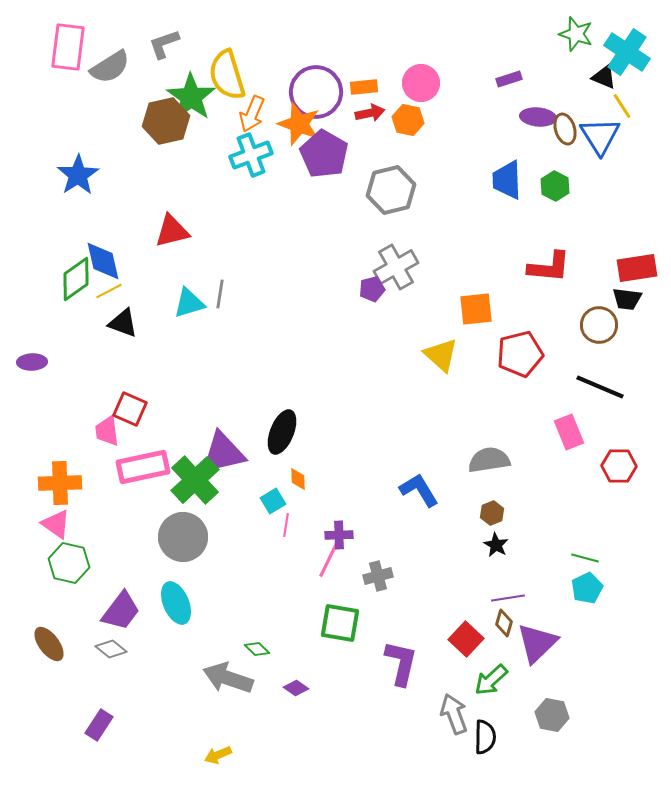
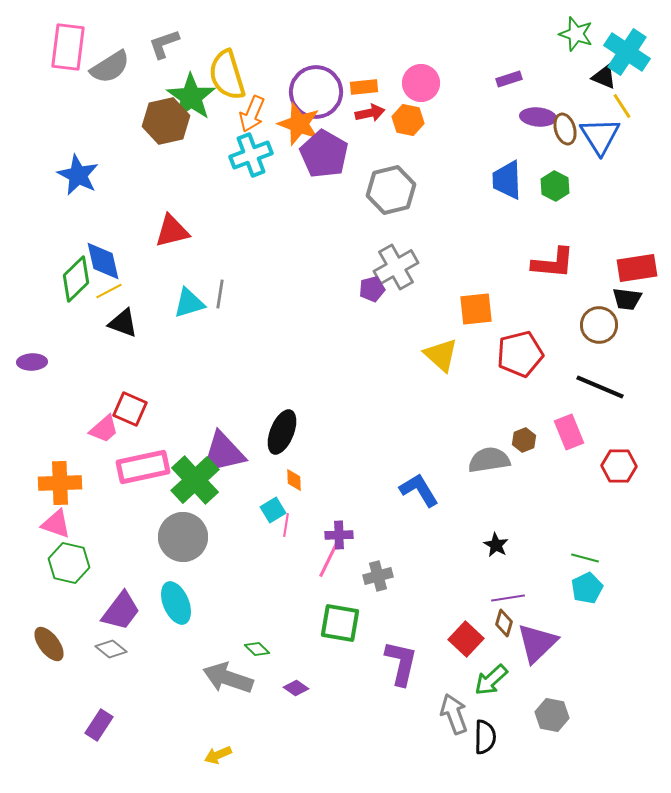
blue star at (78, 175): rotated 12 degrees counterclockwise
red L-shape at (549, 267): moved 4 px right, 4 px up
green diamond at (76, 279): rotated 9 degrees counterclockwise
pink trapezoid at (107, 431): moved 3 px left, 2 px up; rotated 124 degrees counterclockwise
orange diamond at (298, 479): moved 4 px left, 1 px down
cyan square at (273, 501): moved 9 px down
brown hexagon at (492, 513): moved 32 px right, 73 px up
pink triangle at (56, 524): rotated 16 degrees counterclockwise
